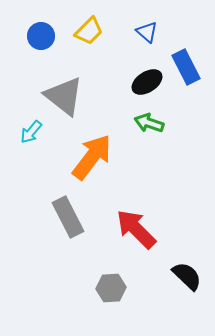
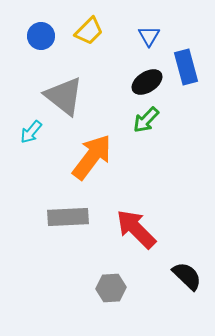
blue triangle: moved 2 px right, 4 px down; rotated 20 degrees clockwise
blue rectangle: rotated 12 degrees clockwise
green arrow: moved 3 px left, 3 px up; rotated 64 degrees counterclockwise
gray rectangle: rotated 66 degrees counterclockwise
